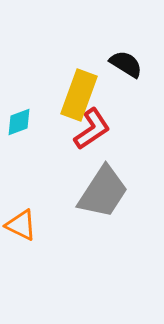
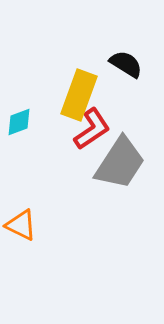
gray trapezoid: moved 17 px right, 29 px up
